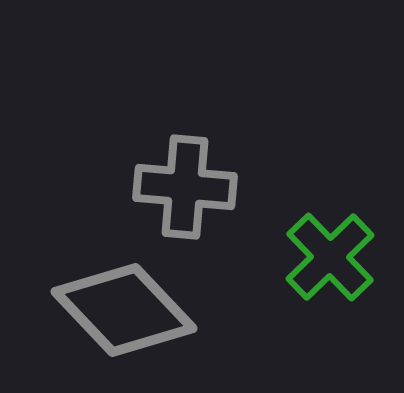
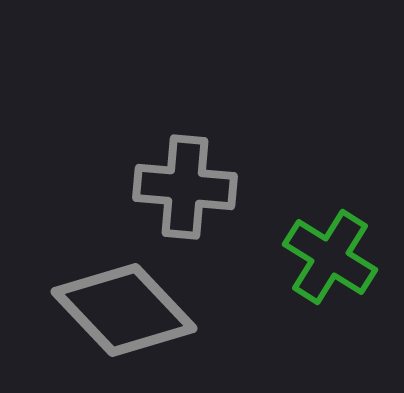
green cross: rotated 14 degrees counterclockwise
